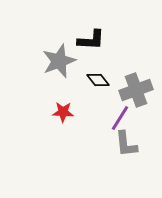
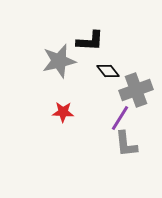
black L-shape: moved 1 px left, 1 px down
gray star: rotated 8 degrees clockwise
black diamond: moved 10 px right, 9 px up
